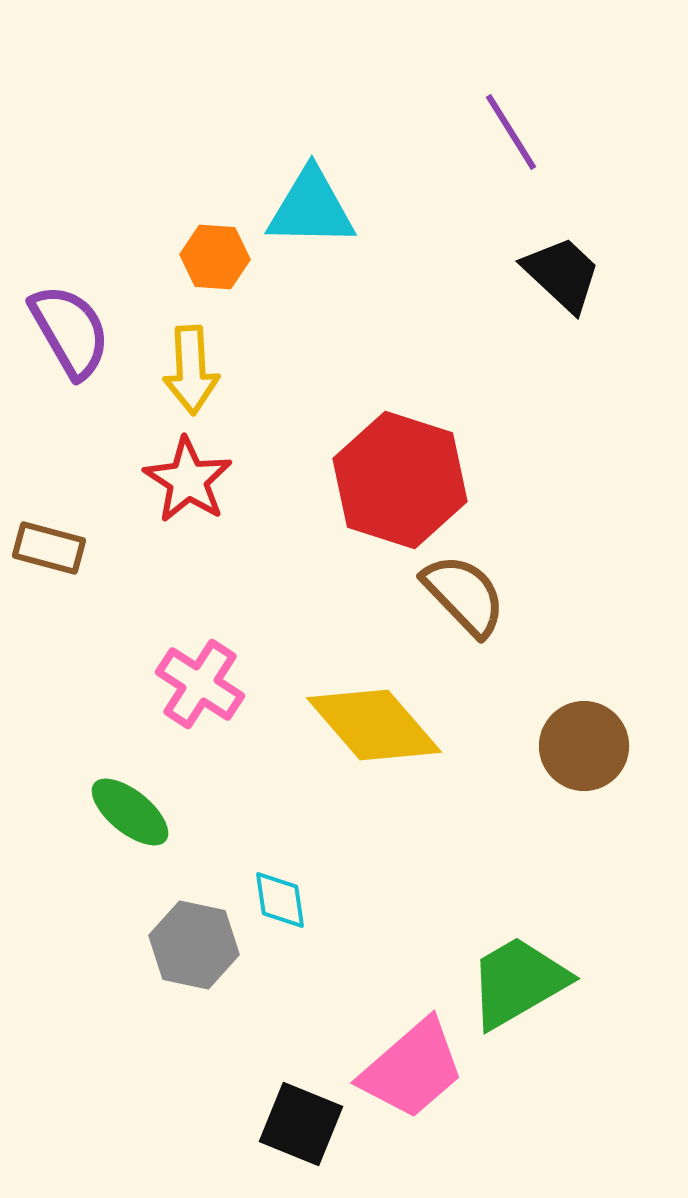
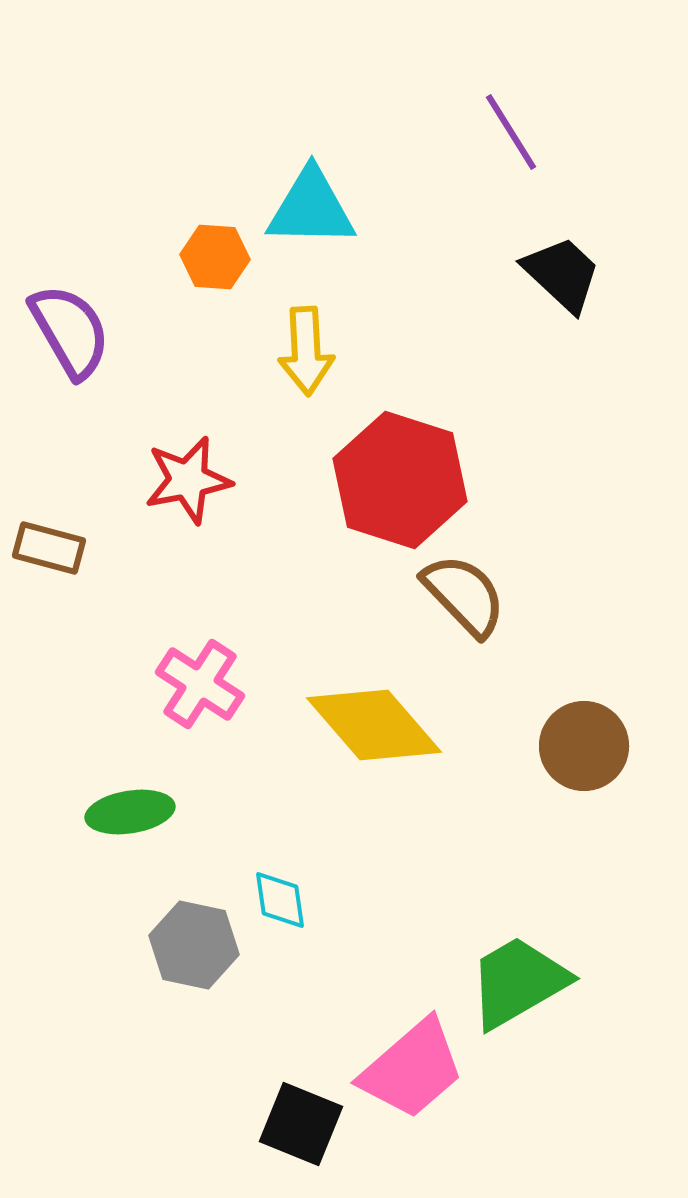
yellow arrow: moved 115 px right, 19 px up
red star: rotated 28 degrees clockwise
green ellipse: rotated 48 degrees counterclockwise
